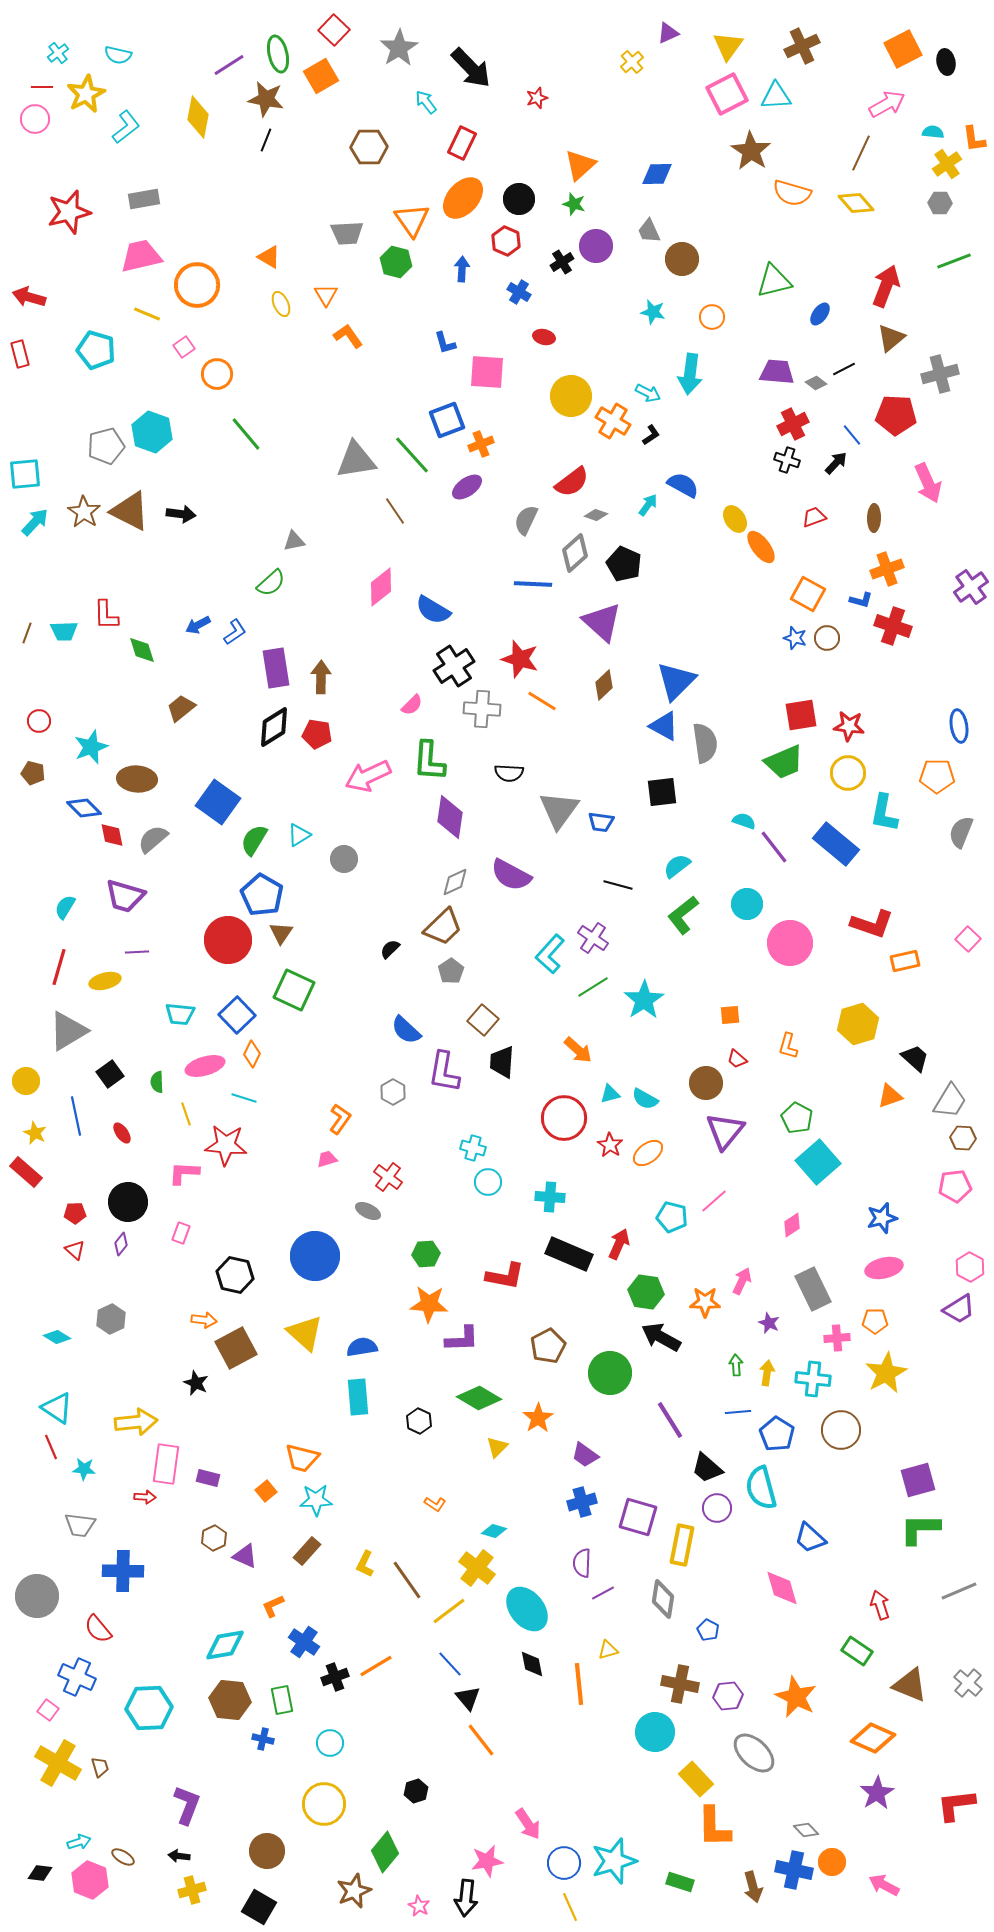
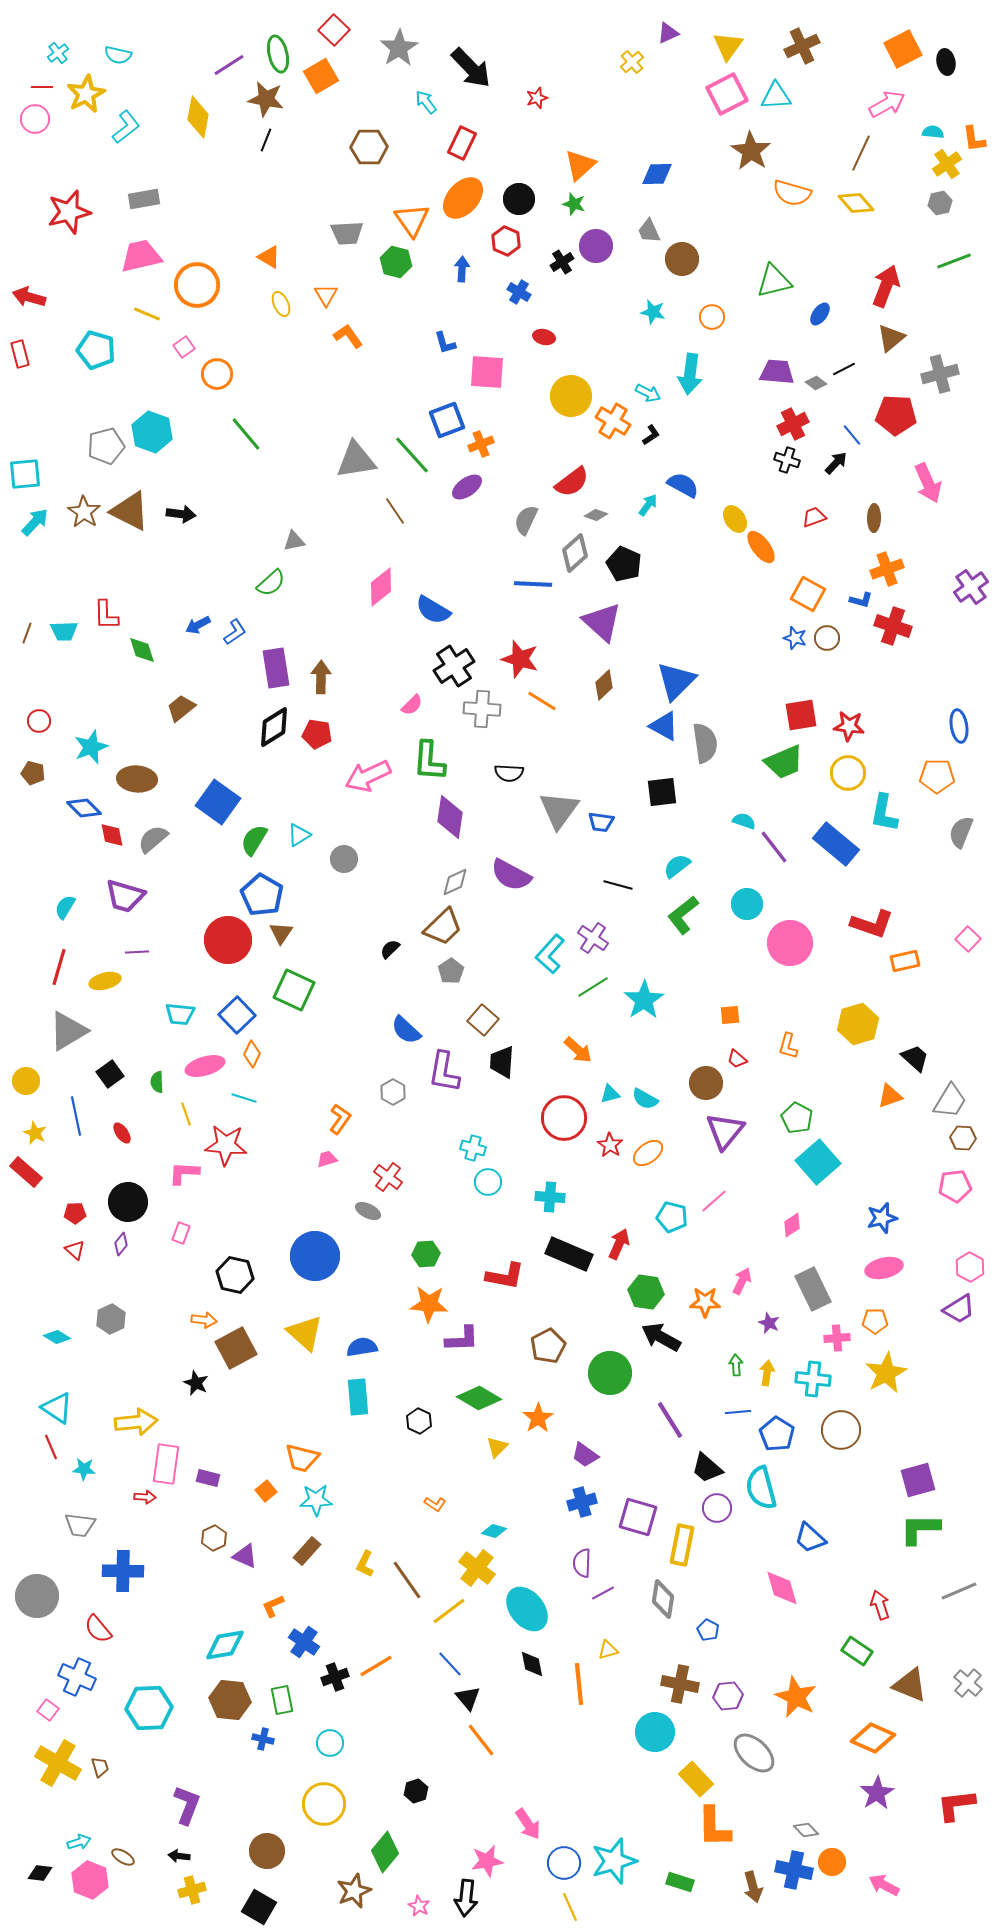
gray hexagon at (940, 203): rotated 15 degrees counterclockwise
